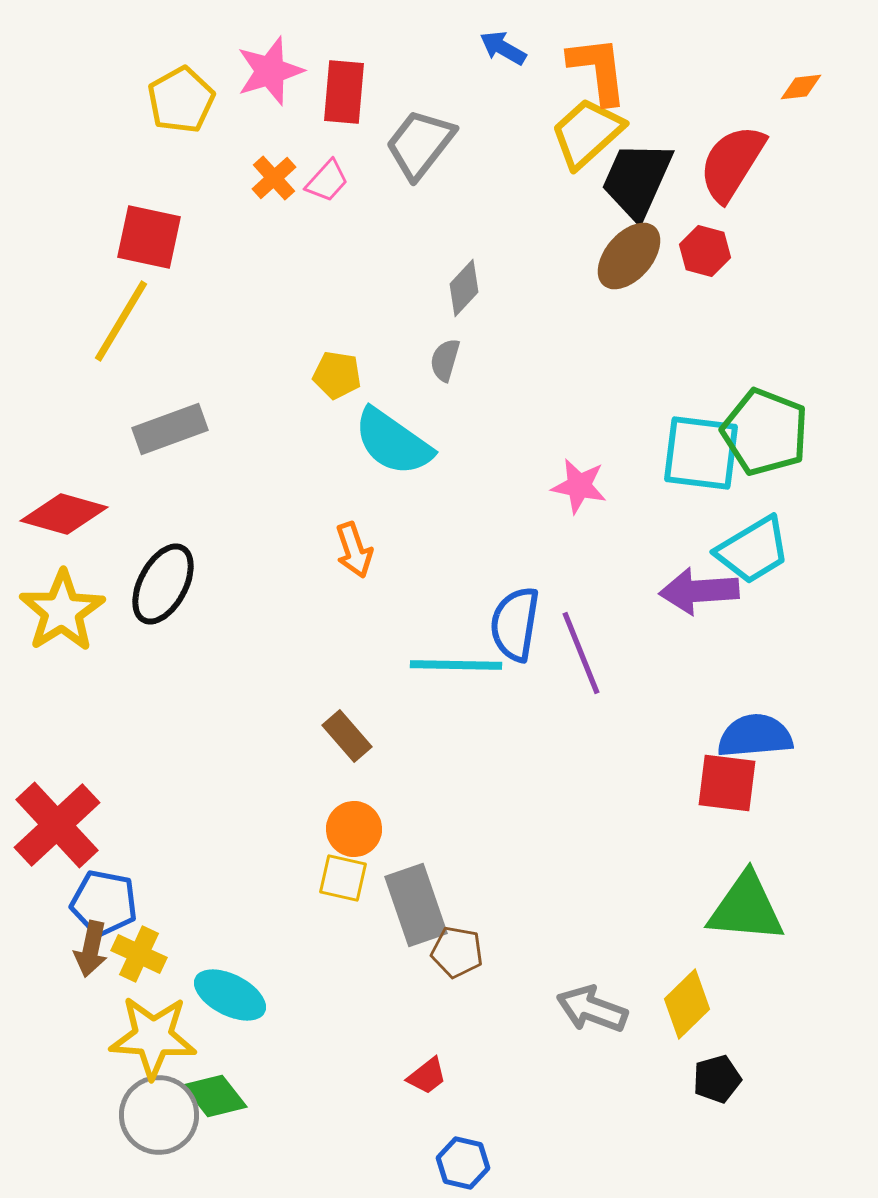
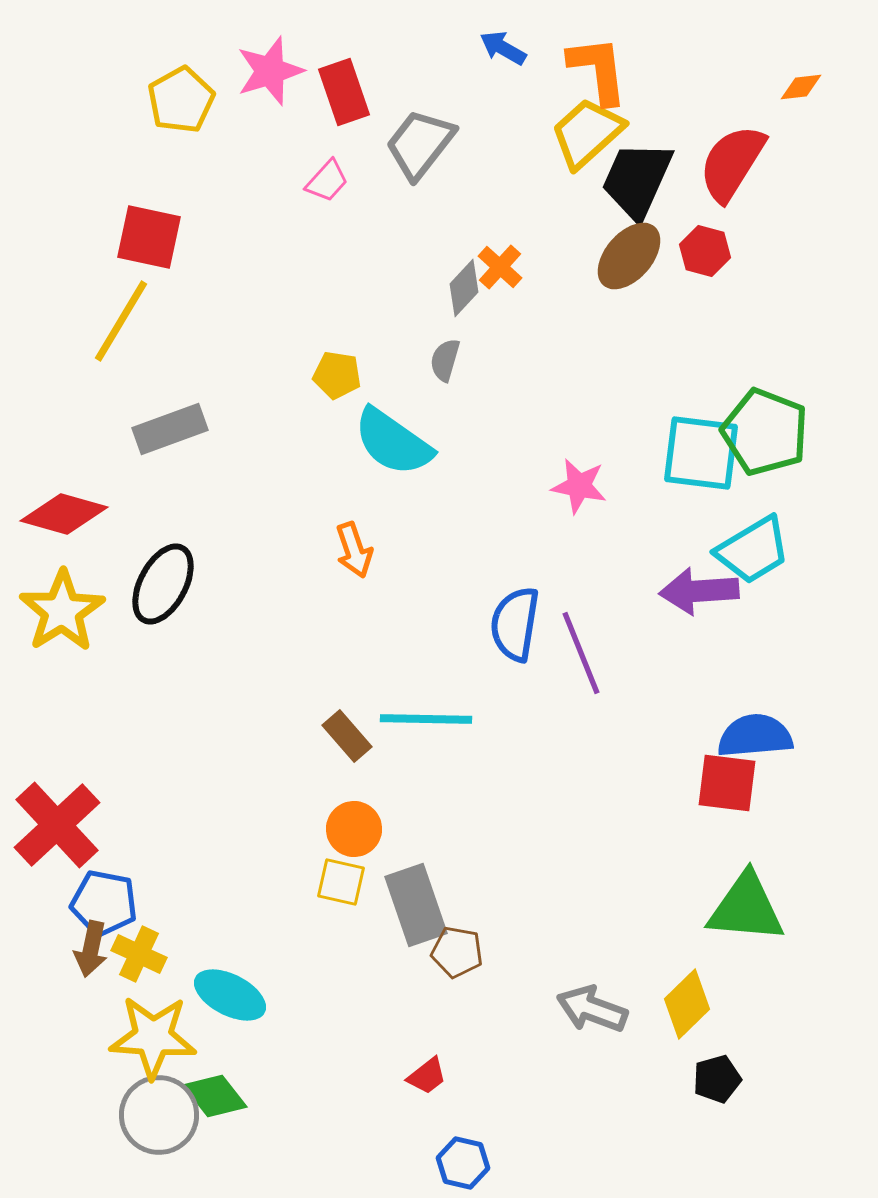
red rectangle at (344, 92): rotated 24 degrees counterclockwise
orange cross at (274, 178): moved 226 px right, 89 px down; rotated 6 degrees counterclockwise
cyan line at (456, 665): moved 30 px left, 54 px down
yellow square at (343, 878): moved 2 px left, 4 px down
